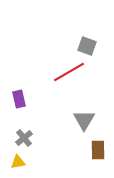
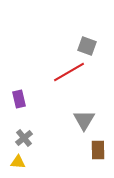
yellow triangle: rotated 14 degrees clockwise
